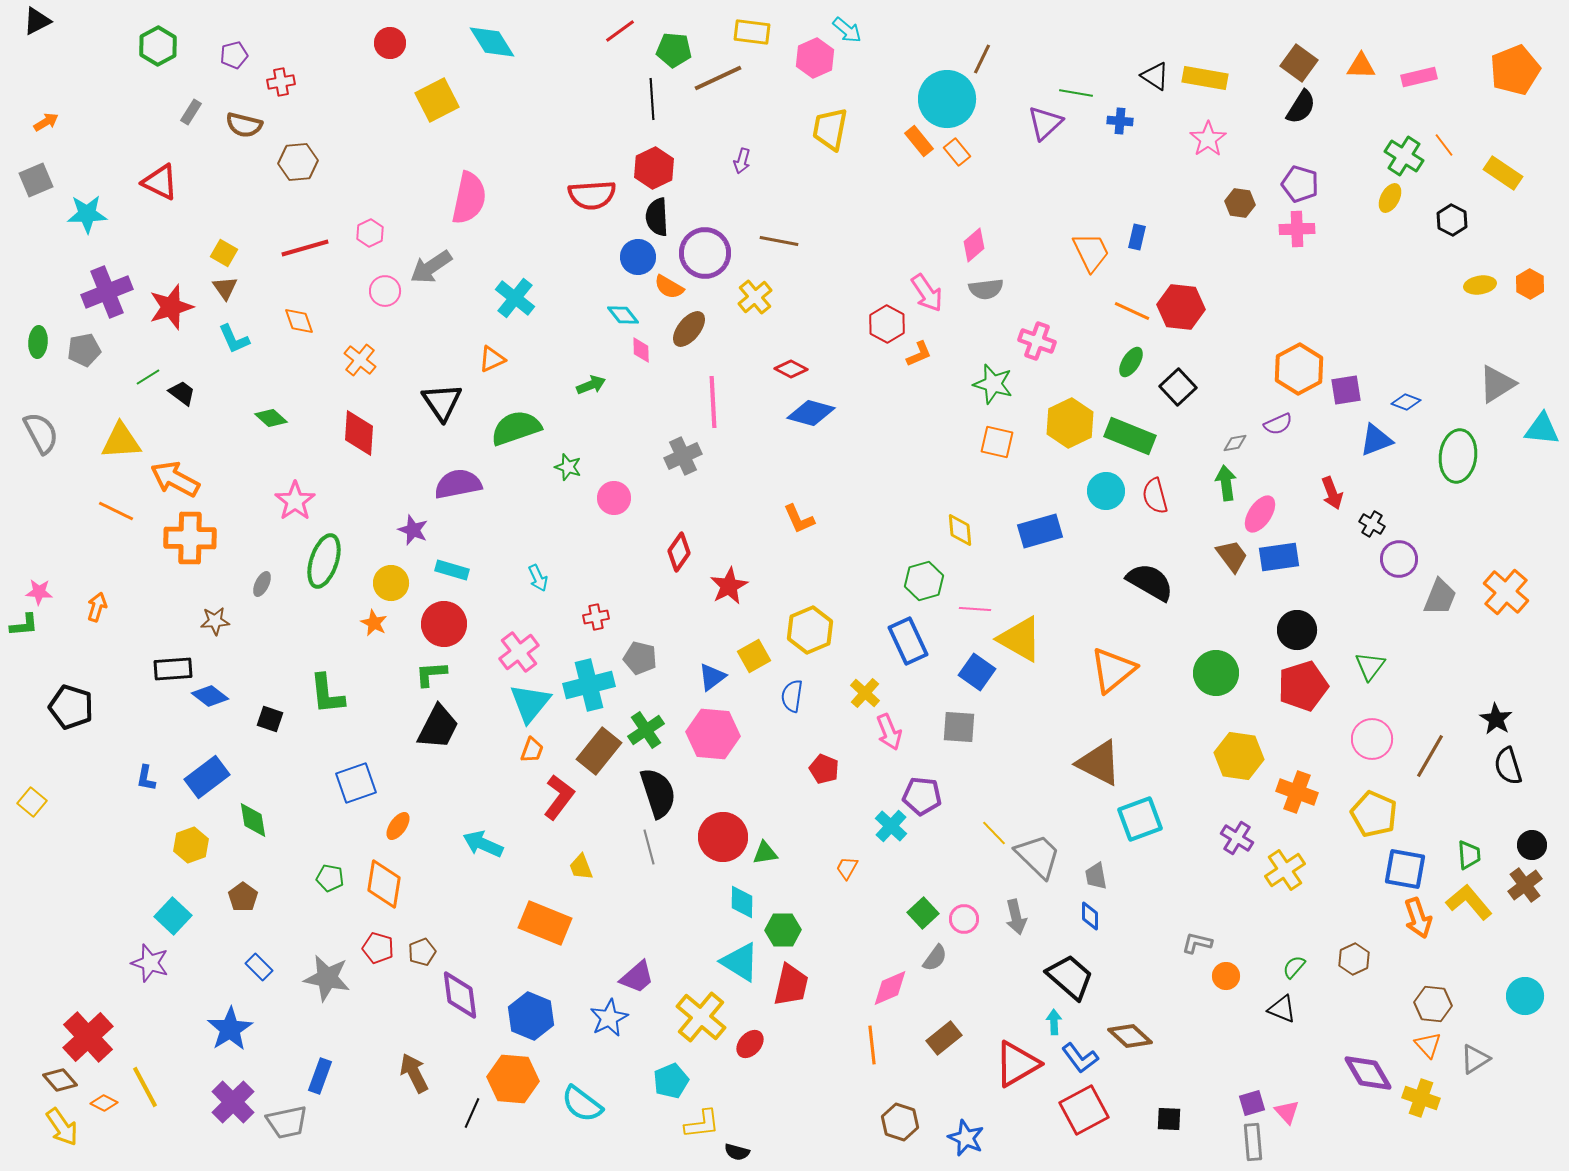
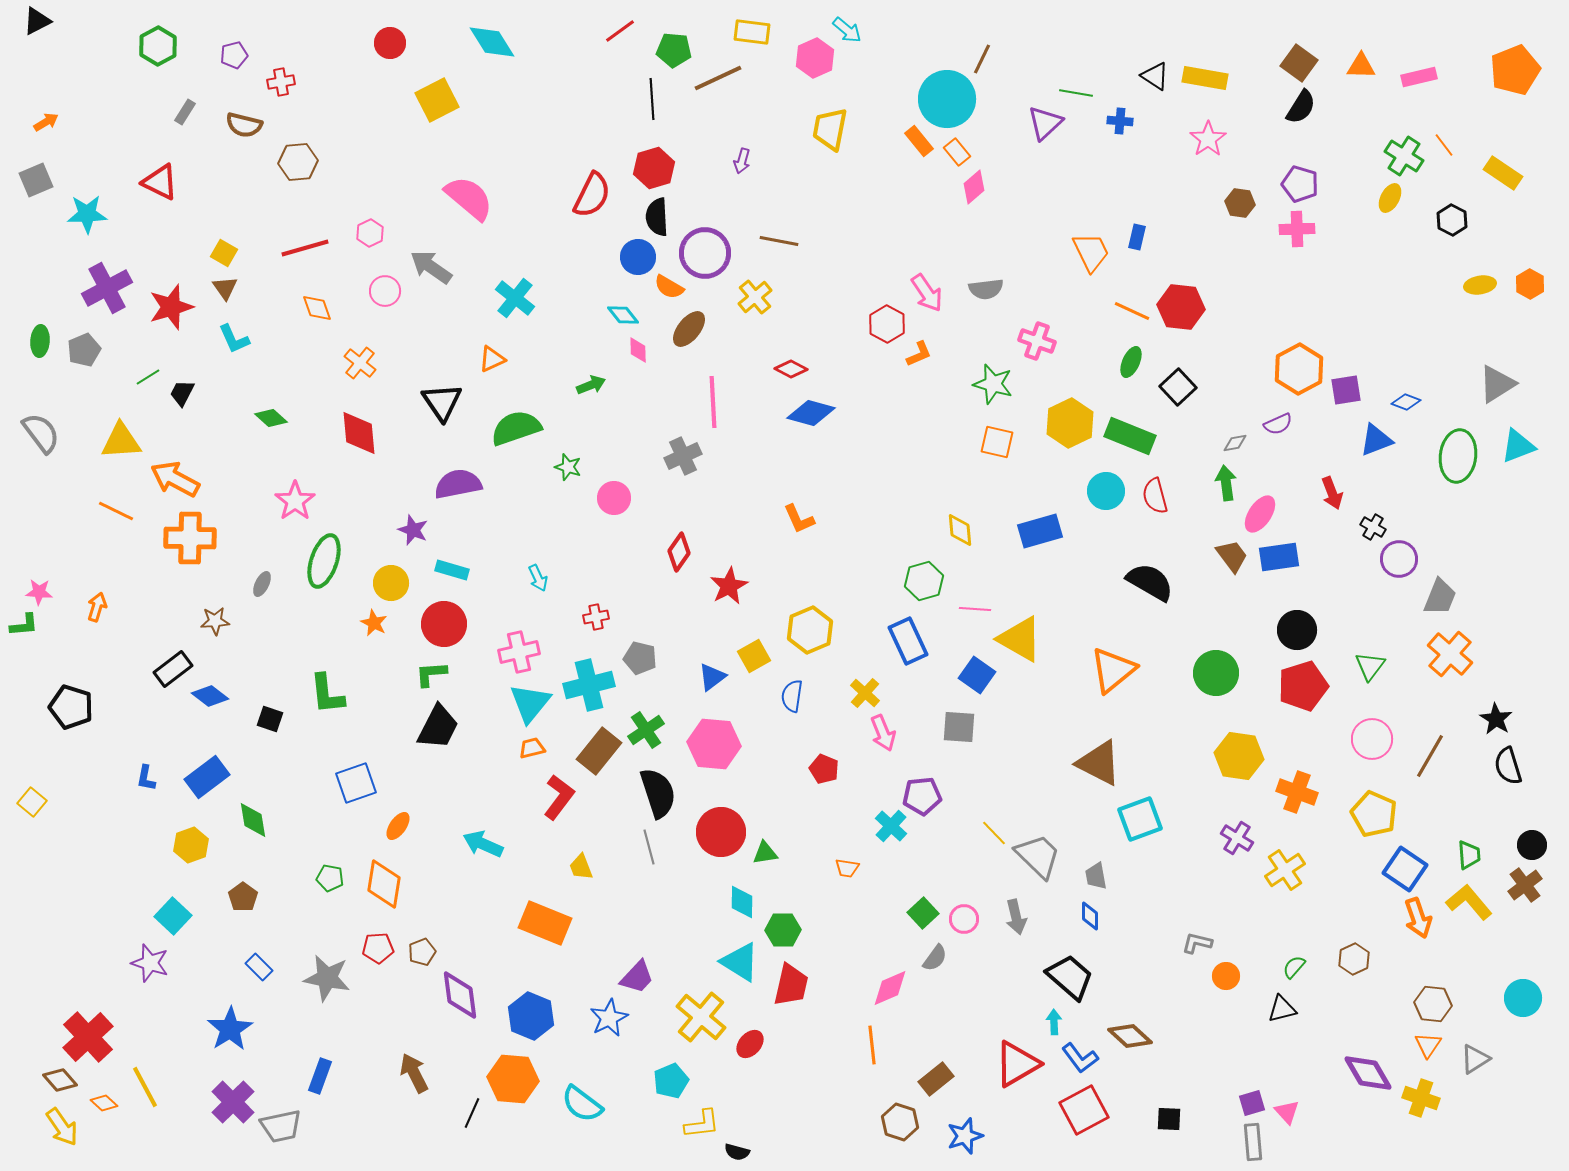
gray rectangle at (191, 112): moved 6 px left
red hexagon at (654, 168): rotated 9 degrees clockwise
red semicircle at (592, 195): rotated 60 degrees counterclockwise
pink semicircle at (469, 198): rotated 62 degrees counterclockwise
pink diamond at (974, 245): moved 58 px up
gray arrow at (431, 267): rotated 69 degrees clockwise
purple cross at (107, 292): moved 4 px up; rotated 6 degrees counterclockwise
orange diamond at (299, 321): moved 18 px right, 13 px up
green ellipse at (38, 342): moved 2 px right, 1 px up
gray pentagon at (84, 350): rotated 12 degrees counterclockwise
pink diamond at (641, 350): moved 3 px left
orange cross at (360, 360): moved 3 px down
green ellipse at (1131, 362): rotated 8 degrees counterclockwise
black trapezoid at (182, 393): rotated 100 degrees counterclockwise
cyan triangle at (1542, 429): moved 24 px left, 17 px down; rotated 27 degrees counterclockwise
gray semicircle at (41, 433): rotated 9 degrees counterclockwise
red diamond at (359, 433): rotated 9 degrees counterclockwise
black cross at (1372, 524): moved 1 px right, 3 px down
orange cross at (1506, 592): moved 56 px left, 62 px down
pink cross at (519, 652): rotated 24 degrees clockwise
black rectangle at (173, 669): rotated 33 degrees counterclockwise
blue square at (977, 672): moved 3 px down
pink arrow at (889, 732): moved 6 px left, 1 px down
pink hexagon at (713, 734): moved 1 px right, 10 px down
orange trapezoid at (532, 750): moved 2 px up; rotated 124 degrees counterclockwise
purple pentagon at (922, 796): rotated 12 degrees counterclockwise
red circle at (723, 837): moved 2 px left, 5 px up
orange trapezoid at (847, 868): rotated 110 degrees counterclockwise
blue square at (1405, 869): rotated 24 degrees clockwise
red pentagon at (378, 948): rotated 20 degrees counterclockwise
purple trapezoid at (637, 977): rotated 6 degrees counterclockwise
cyan circle at (1525, 996): moved 2 px left, 2 px down
black triangle at (1282, 1009): rotated 36 degrees counterclockwise
brown rectangle at (944, 1038): moved 8 px left, 41 px down
orange triangle at (1428, 1045): rotated 16 degrees clockwise
orange diamond at (104, 1103): rotated 16 degrees clockwise
gray trapezoid at (287, 1122): moved 6 px left, 4 px down
blue star at (966, 1138): moved 1 px left, 2 px up; rotated 30 degrees clockwise
